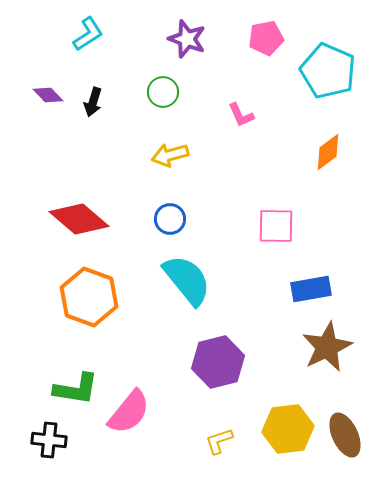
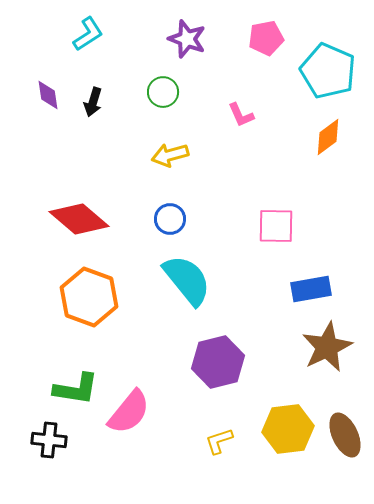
purple diamond: rotated 36 degrees clockwise
orange diamond: moved 15 px up
